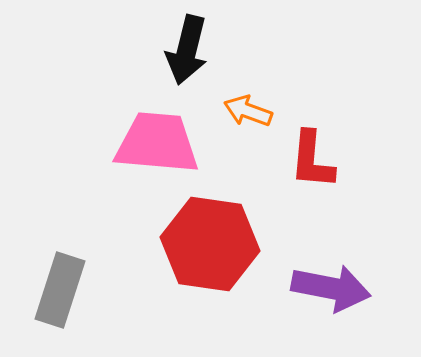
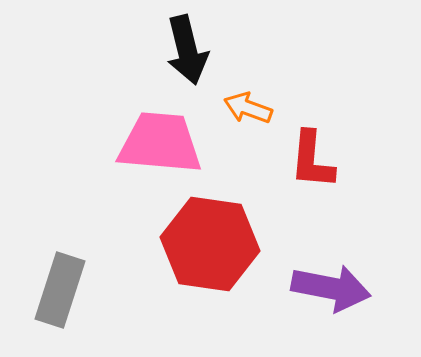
black arrow: rotated 28 degrees counterclockwise
orange arrow: moved 3 px up
pink trapezoid: moved 3 px right
